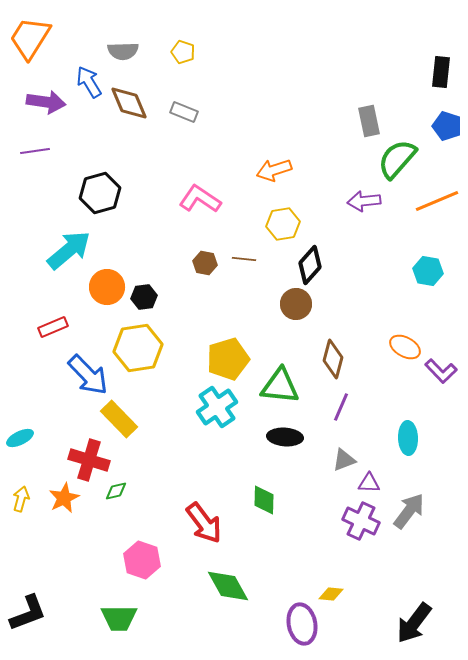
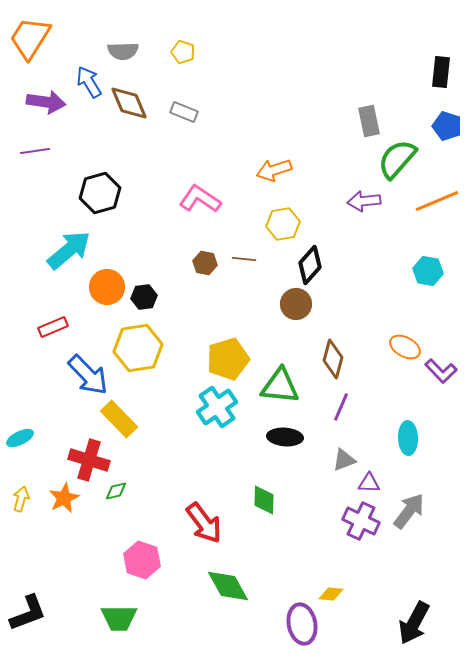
black arrow at (414, 623): rotated 9 degrees counterclockwise
